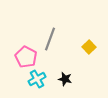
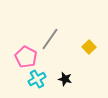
gray line: rotated 15 degrees clockwise
